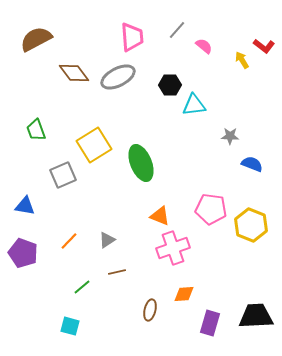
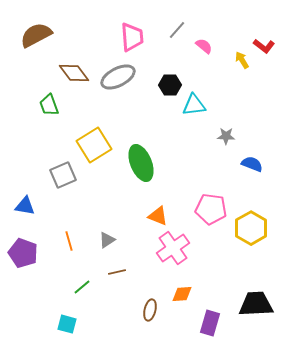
brown semicircle: moved 4 px up
green trapezoid: moved 13 px right, 25 px up
gray star: moved 4 px left
orange triangle: moved 2 px left
yellow hexagon: moved 3 px down; rotated 8 degrees clockwise
orange line: rotated 60 degrees counterclockwise
pink cross: rotated 16 degrees counterclockwise
orange diamond: moved 2 px left
black trapezoid: moved 12 px up
cyan square: moved 3 px left, 2 px up
